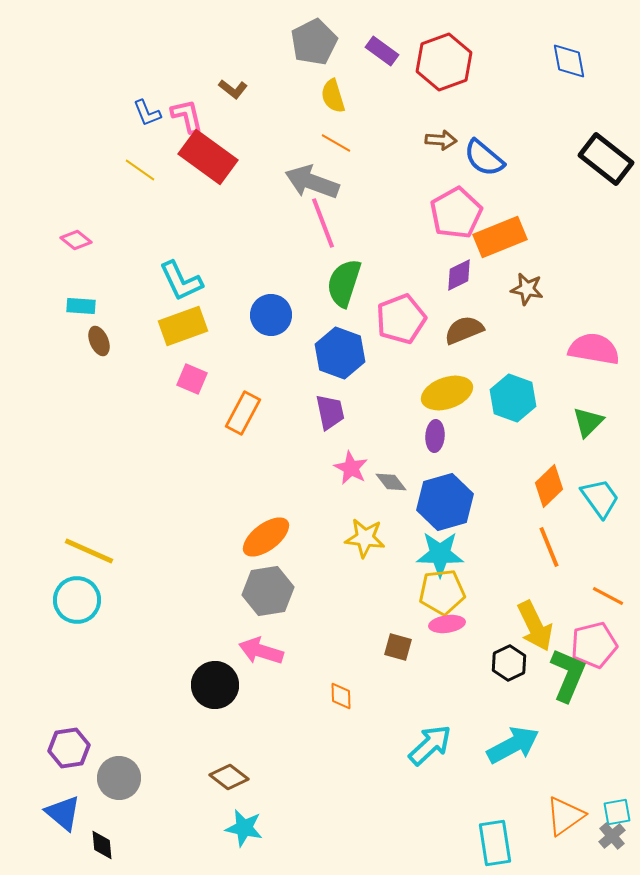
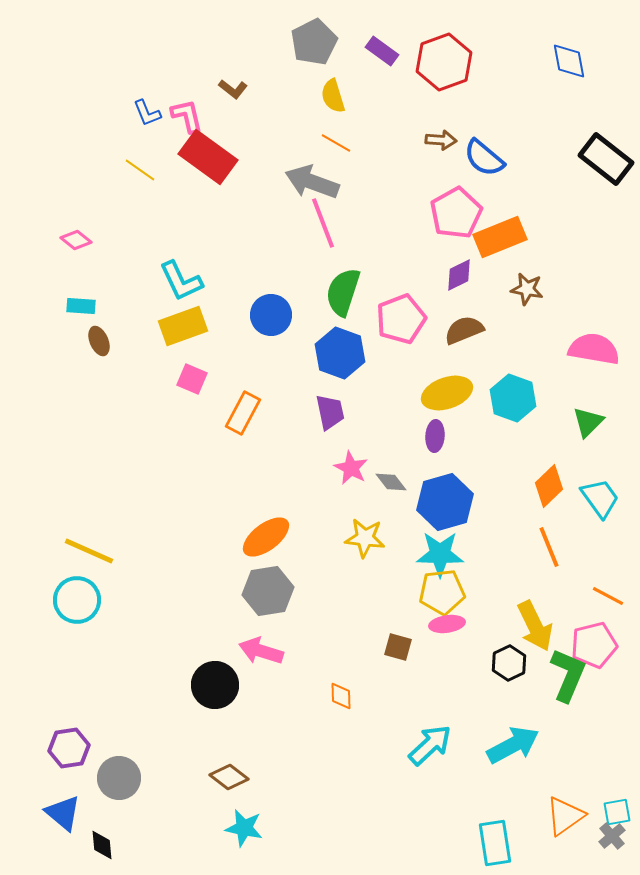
green semicircle at (344, 283): moved 1 px left, 9 px down
